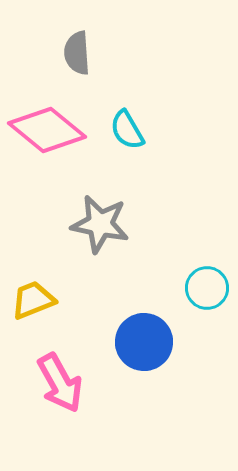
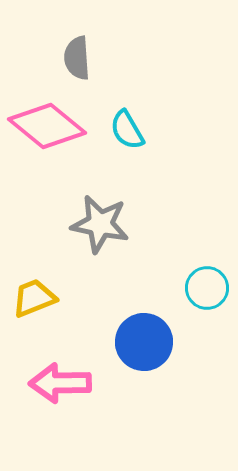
gray semicircle: moved 5 px down
pink diamond: moved 4 px up
yellow trapezoid: moved 1 px right, 2 px up
pink arrow: rotated 118 degrees clockwise
